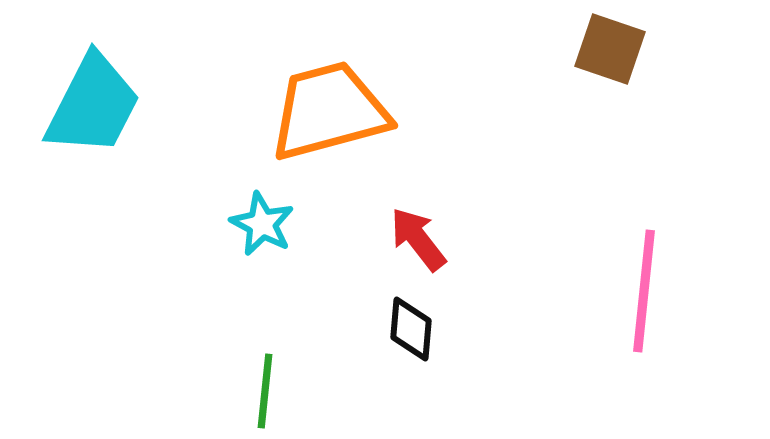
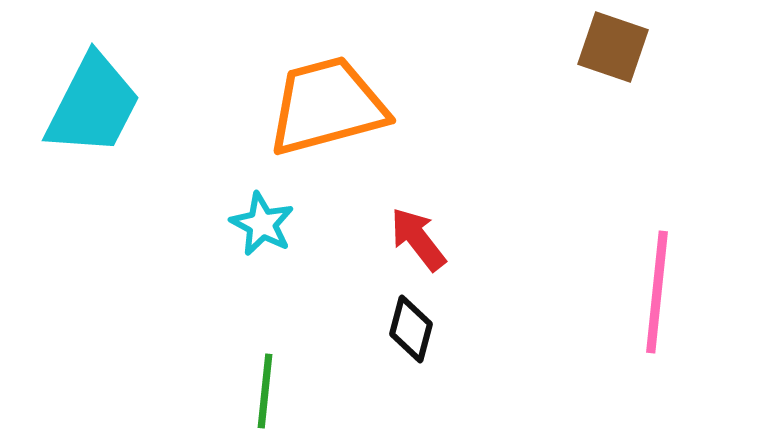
brown square: moved 3 px right, 2 px up
orange trapezoid: moved 2 px left, 5 px up
pink line: moved 13 px right, 1 px down
black diamond: rotated 10 degrees clockwise
